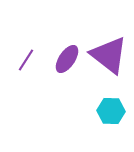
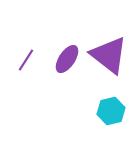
cyan hexagon: rotated 16 degrees counterclockwise
